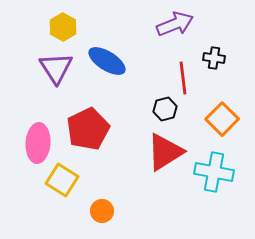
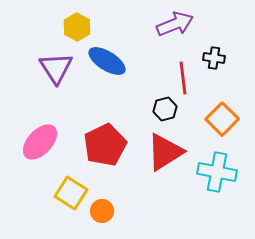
yellow hexagon: moved 14 px right
red pentagon: moved 17 px right, 16 px down
pink ellipse: moved 2 px right, 1 px up; rotated 39 degrees clockwise
cyan cross: moved 3 px right
yellow square: moved 9 px right, 13 px down
